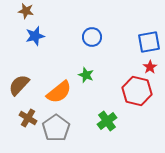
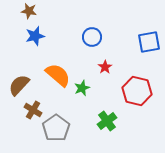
brown star: moved 3 px right
red star: moved 45 px left
green star: moved 4 px left, 13 px down; rotated 28 degrees clockwise
orange semicircle: moved 1 px left, 17 px up; rotated 100 degrees counterclockwise
brown cross: moved 5 px right, 8 px up
